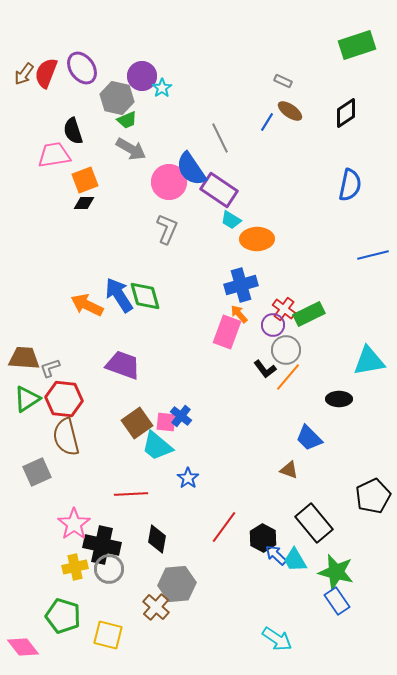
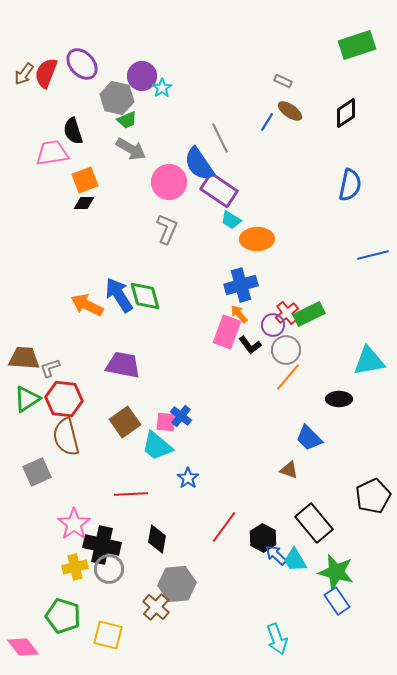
purple ellipse at (82, 68): moved 4 px up; rotated 8 degrees counterclockwise
pink trapezoid at (54, 155): moved 2 px left, 2 px up
blue semicircle at (191, 169): moved 8 px right, 5 px up
red cross at (284, 309): moved 3 px right, 4 px down; rotated 15 degrees clockwise
purple trapezoid at (123, 365): rotated 9 degrees counterclockwise
black L-shape at (265, 369): moved 15 px left, 24 px up
brown square at (137, 423): moved 12 px left, 1 px up
cyan arrow at (277, 639): rotated 36 degrees clockwise
